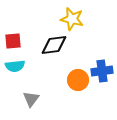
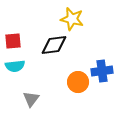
orange circle: moved 2 px down
